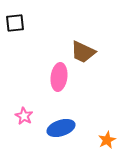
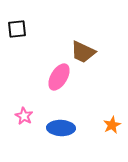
black square: moved 2 px right, 6 px down
pink ellipse: rotated 24 degrees clockwise
blue ellipse: rotated 20 degrees clockwise
orange star: moved 5 px right, 15 px up
